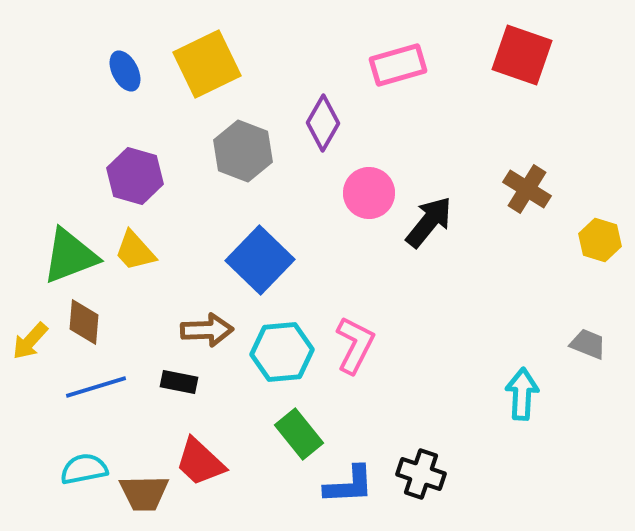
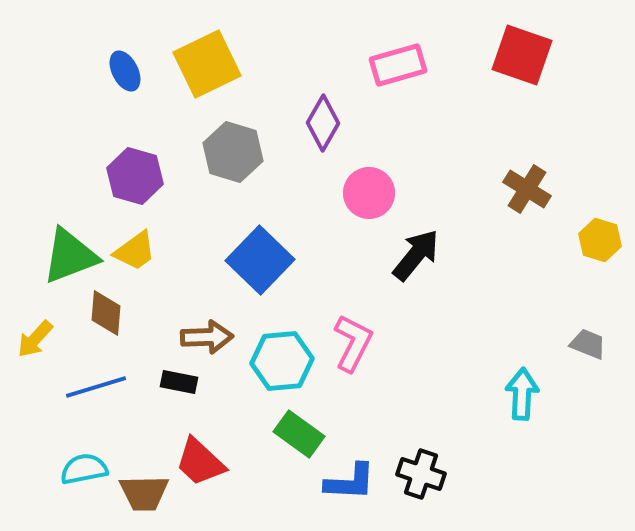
gray hexagon: moved 10 px left, 1 px down; rotated 4 degrees counterclockwise
black arrow: moved 13 px left, 33 px down
yellow trapezoid: rotated 84 degrees counterclockwise
brown diamond: moved 22 px right, 9 px up
brown arrow: moved 7 px down
yellow arrow: moved 5 px right, 2 px up
pink L-shape: moved 2 px left, 2 px up
cyan hexagon: moved 9 px down
green rectangle: rotated 15 degrees counterclockwise
blue L-shape: moved 1 px right, 3 px up; rotated 6 degrees clockwise
